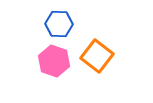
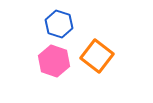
blue hexagon: rotated 16 degrees clockwise
